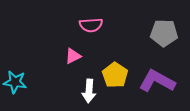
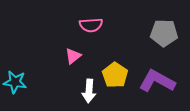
pink triangle: rotated 12 degrees counterclockwise
